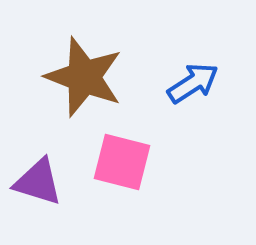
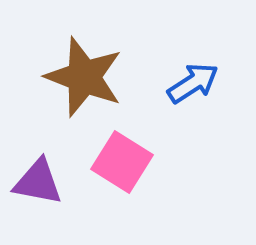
pink square: rotated 18 degrees clockwise
purple triangle: rotated 6 degrees counterclockwise
